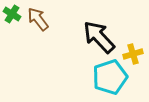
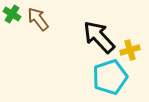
yellow cross: moved 3 px left, 4 px up
